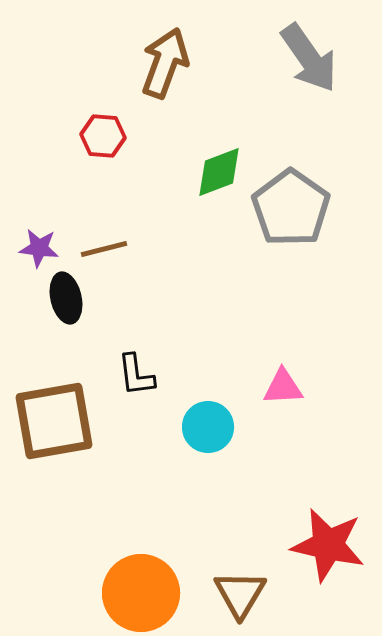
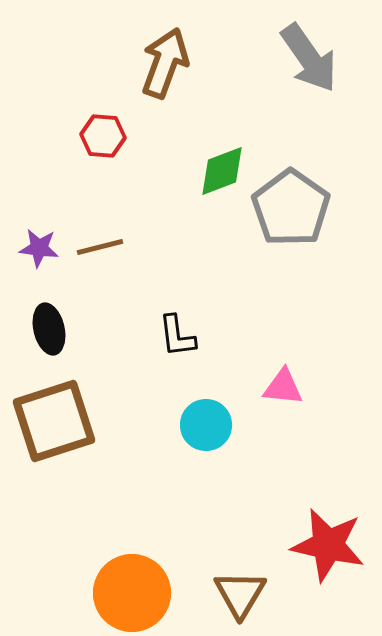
green diamond: moved 3 px right, 1 px up
brown line: moved 4 px left, 2 px up
black ellipse: moved 17 px left, 31 px down
black L-shape: moved 41 px right, 39 px up
pink triangle: rotated 9 degrees clockwise
brown square: rotated 8 degrees counterclockwise
cyan circle: moved 2 px left, 2 px up
orange circle: moved 9 px left
